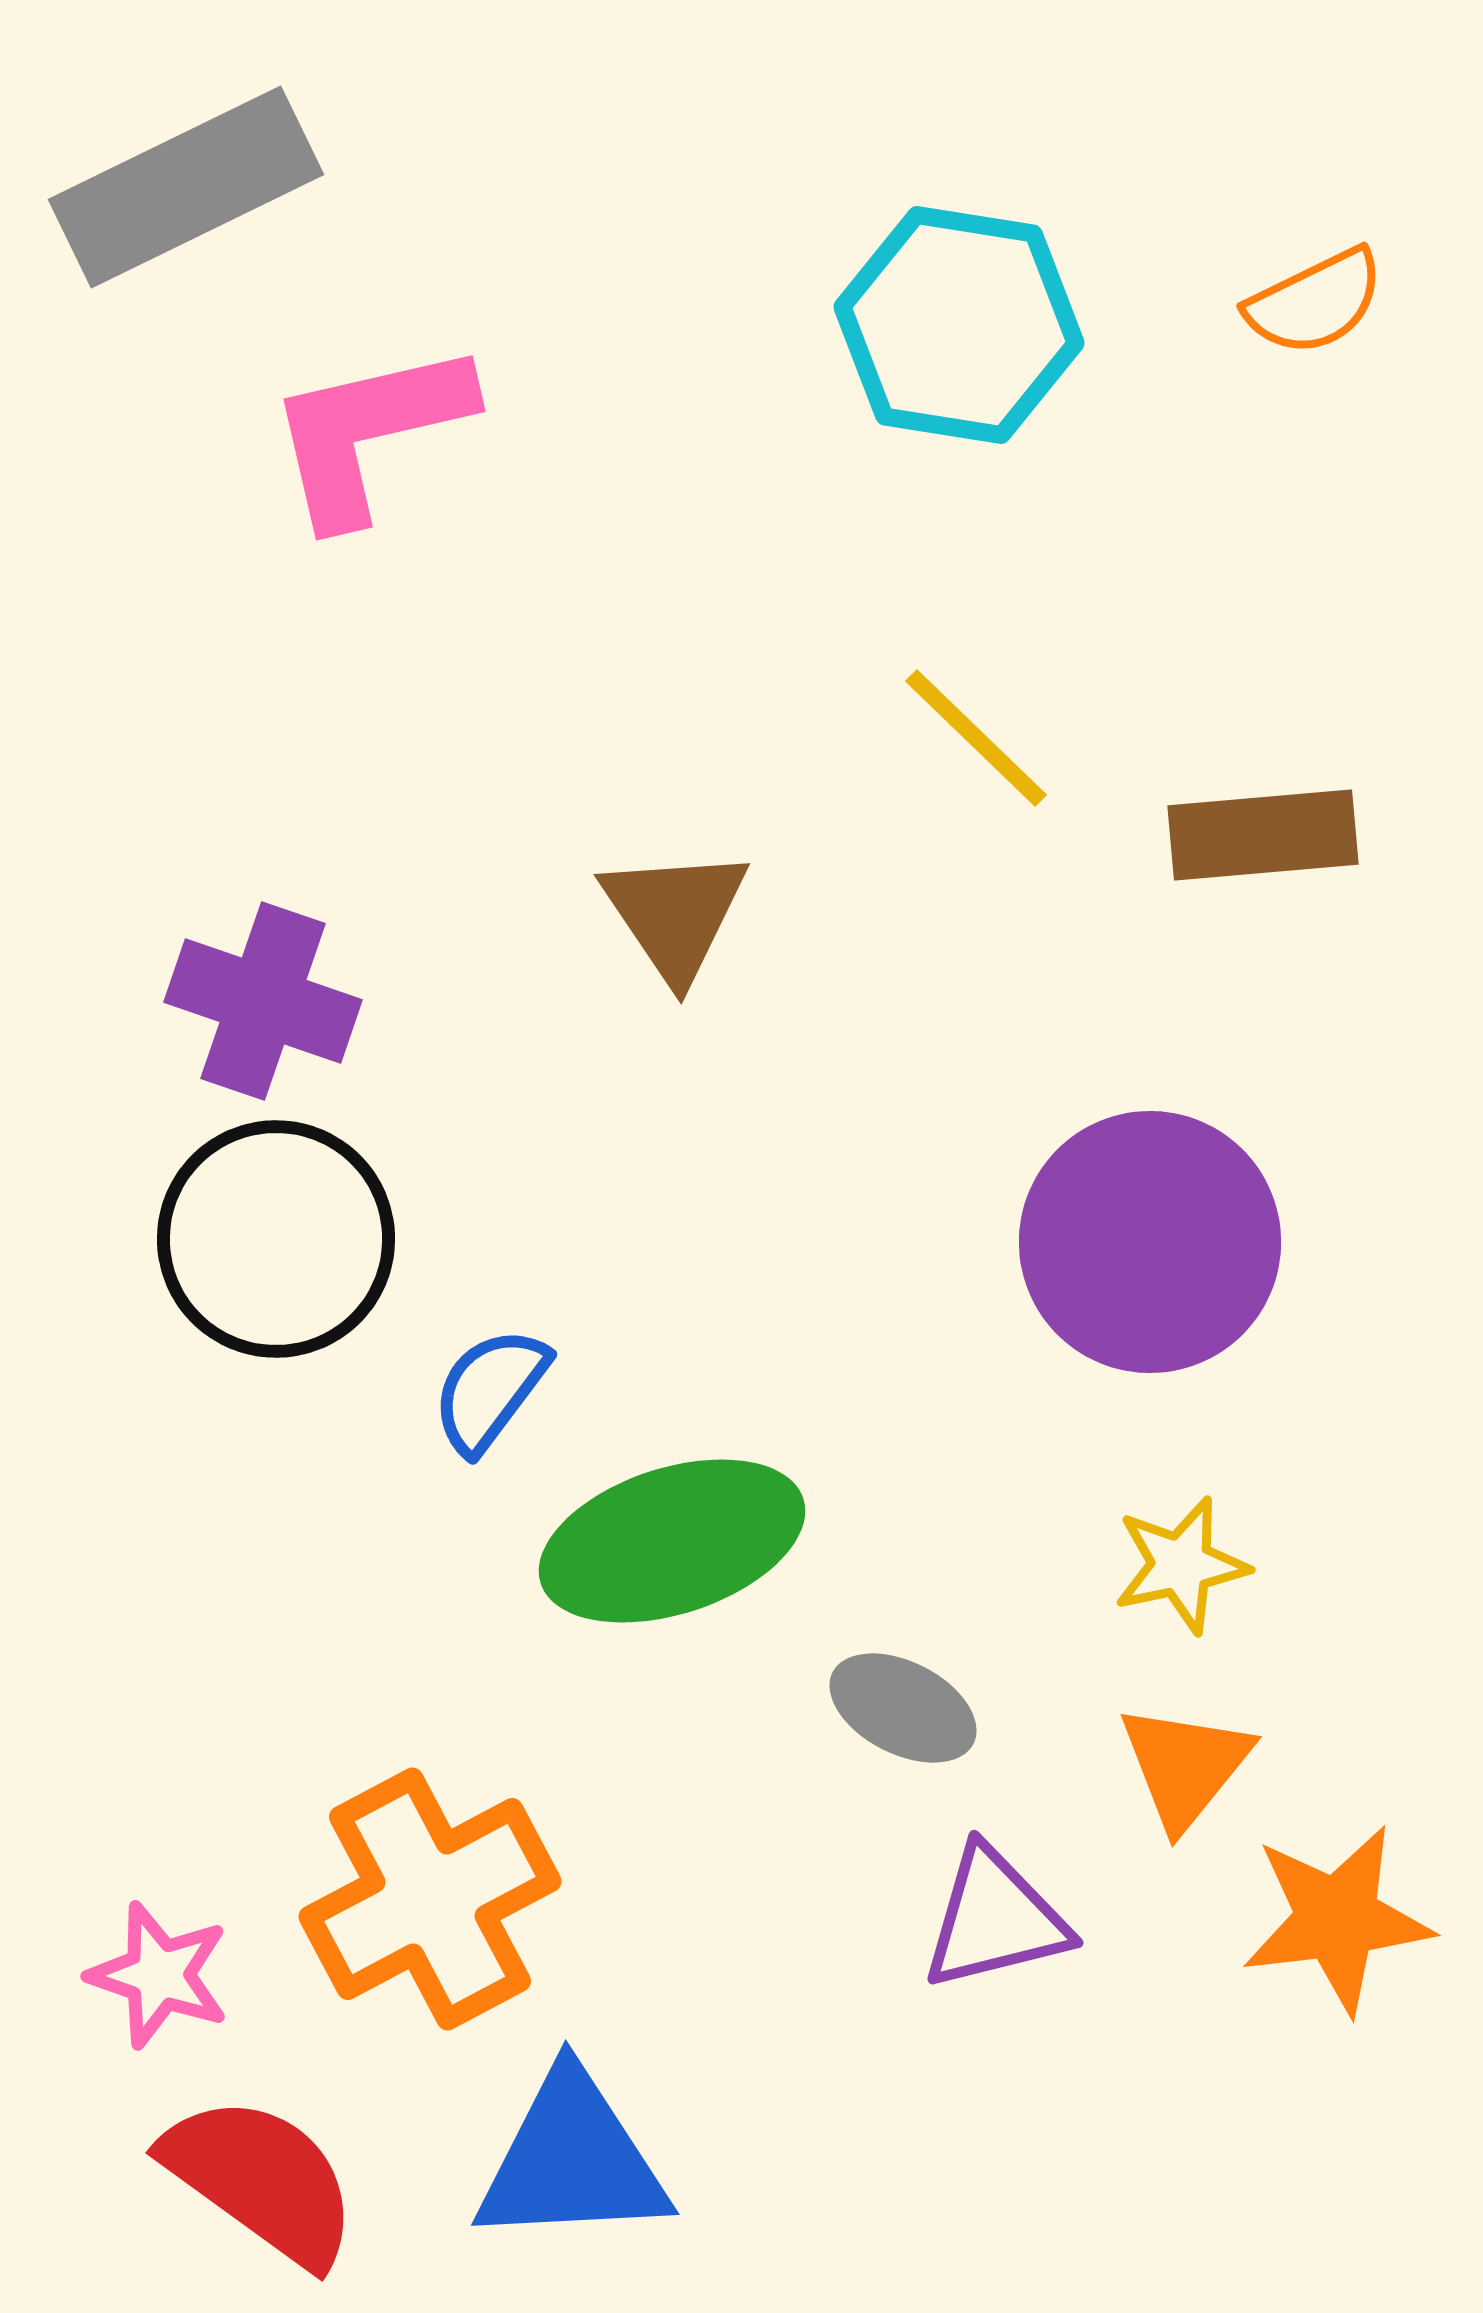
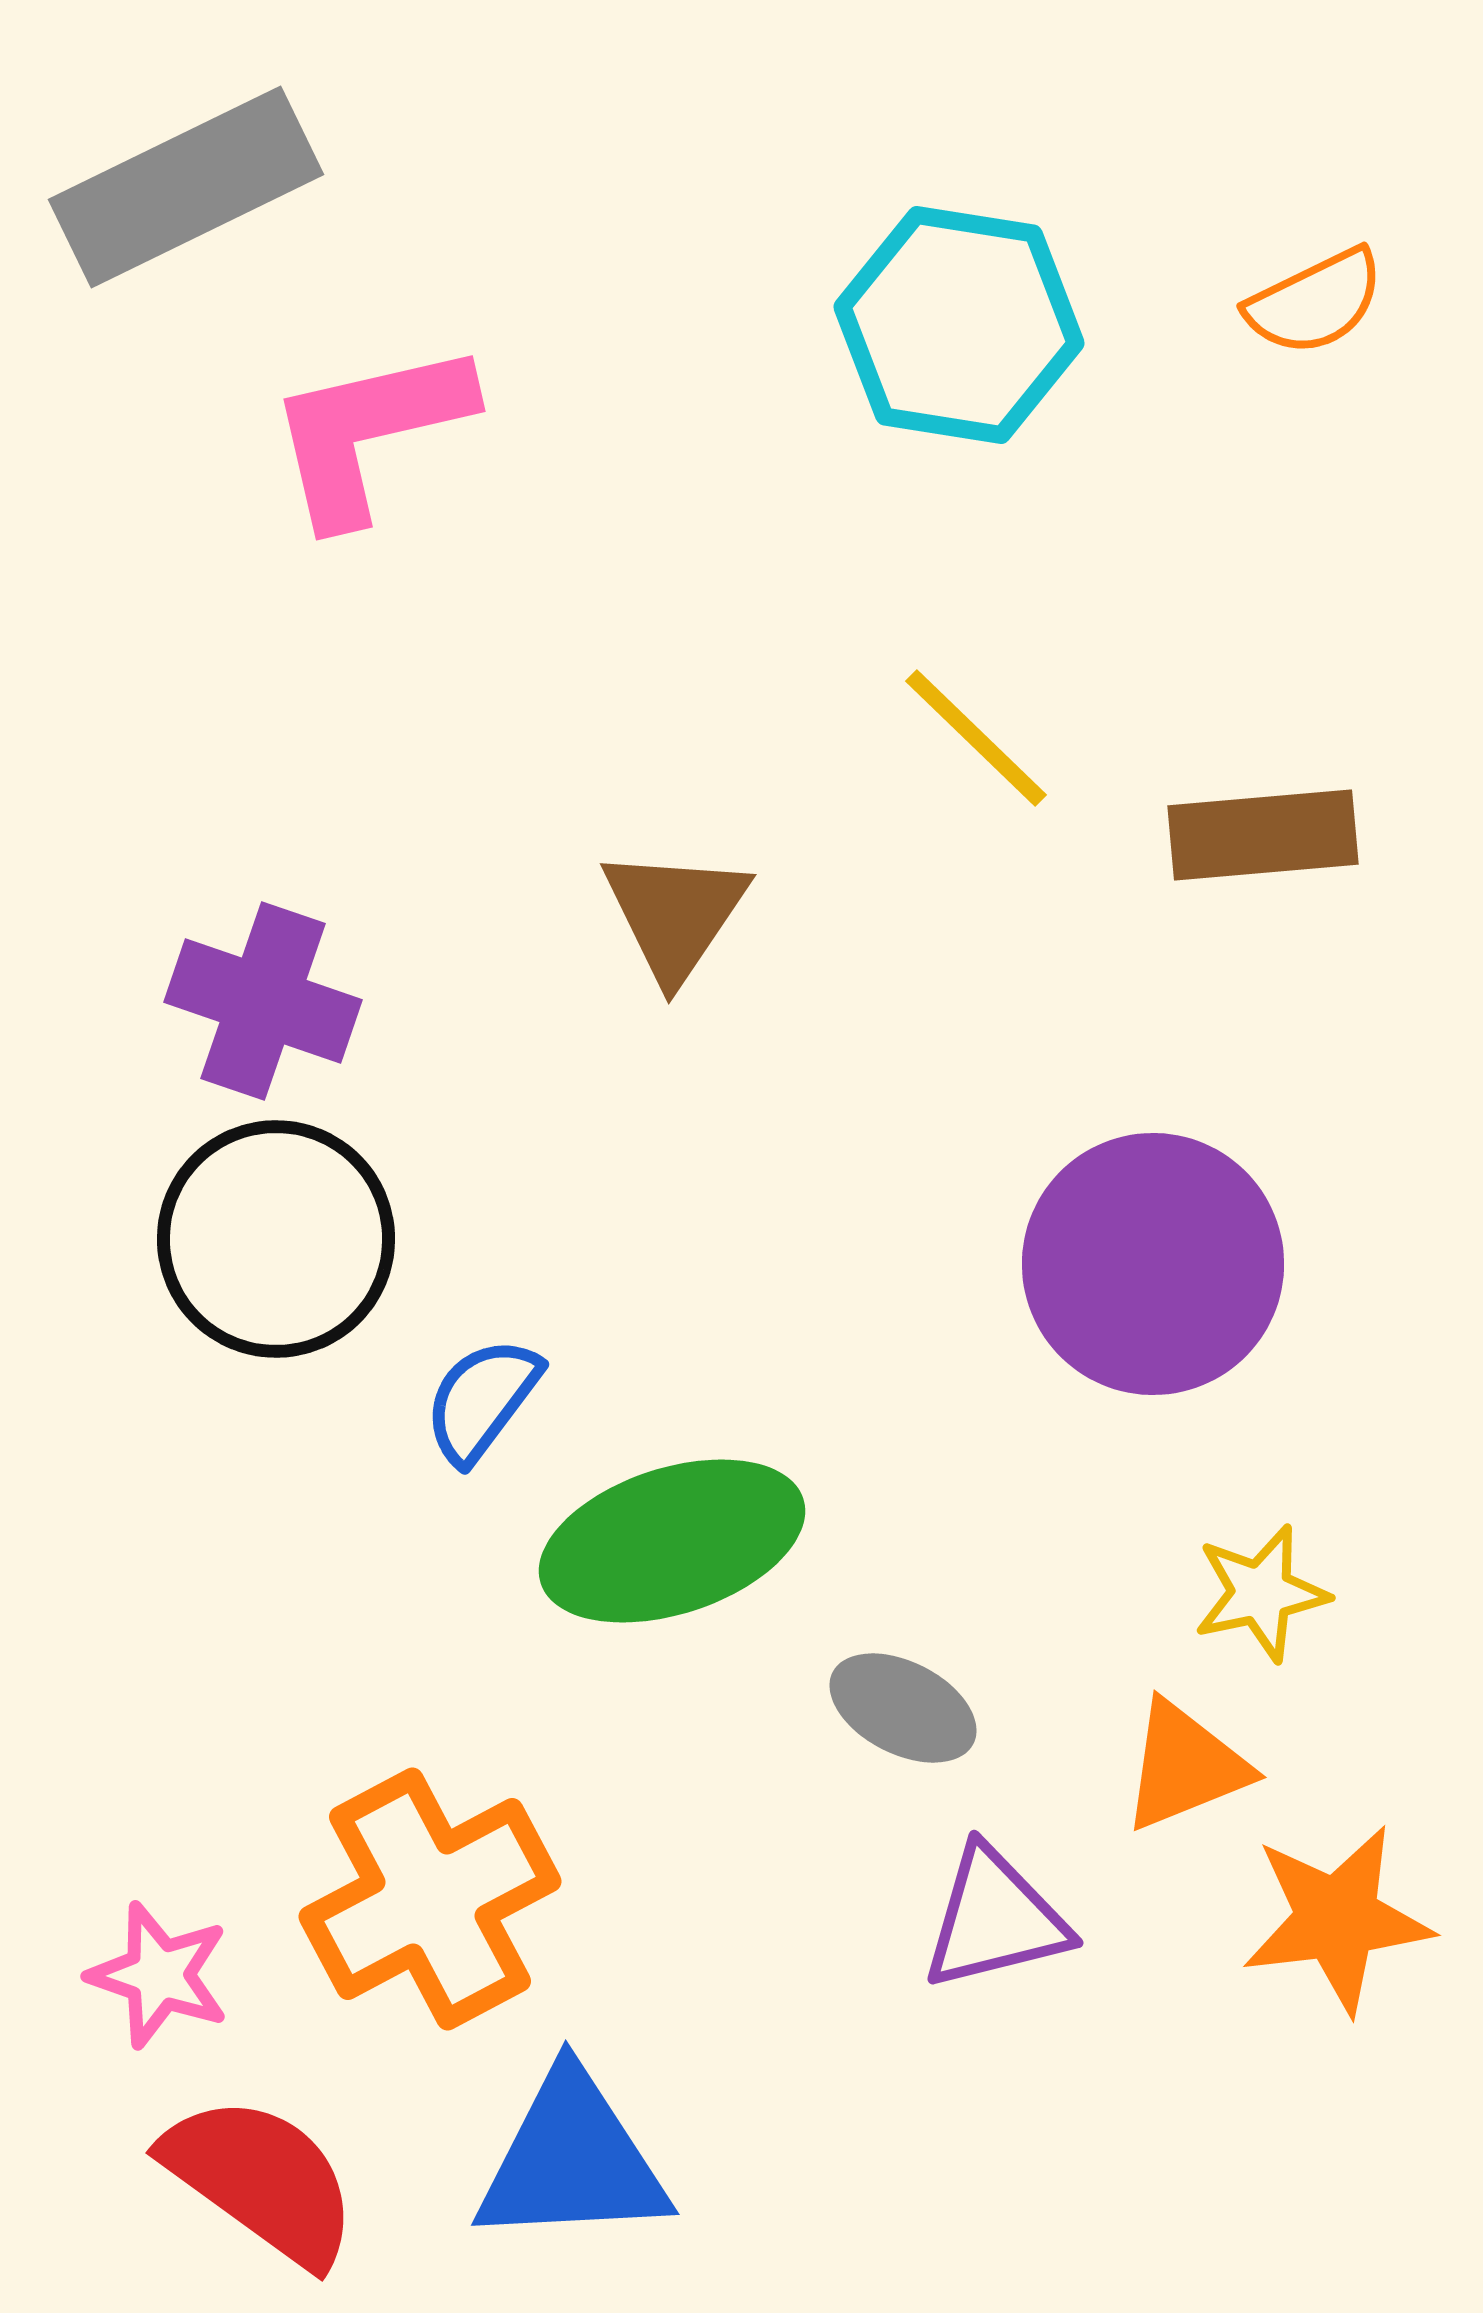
brown triangle: rotated 8 degrees clockwise
purple circle: moved 3 px right, 22 px down
blue semicircle: moved 8 px left, 10 px down
yellow star: moved 80 px right, 28 px down
orange triangle: rotated 29 degrees clockwise
